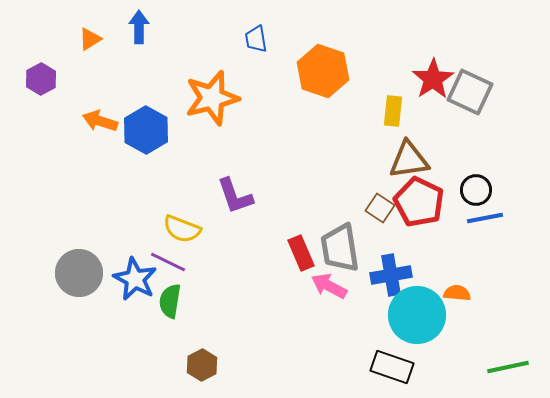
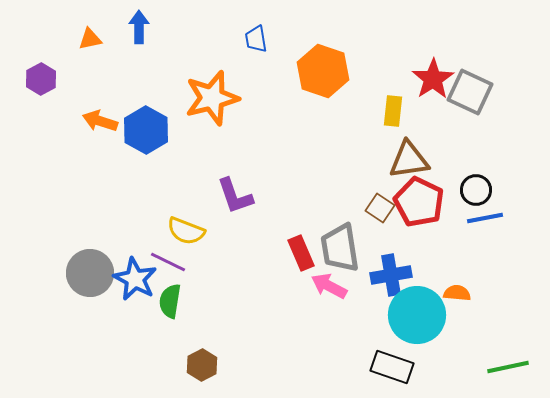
orange triangle: rotated 20 degrees clockwise
yellow semicircle: moved 4 px right, 2 px down
gray circle: moved 11 px right
